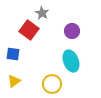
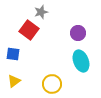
gray star: moved 1 px left, 1 px up; rotated 24 degrees clockwise
purple circle: moved 6 px right, 2 px down
cyan ellipse: moved 10 px right
